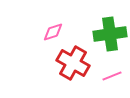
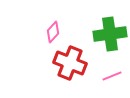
pink diamond: rotated 30 degrees counterclockwise
red cross: moved 3 px left; rotated 8 degrees counterclockwise
